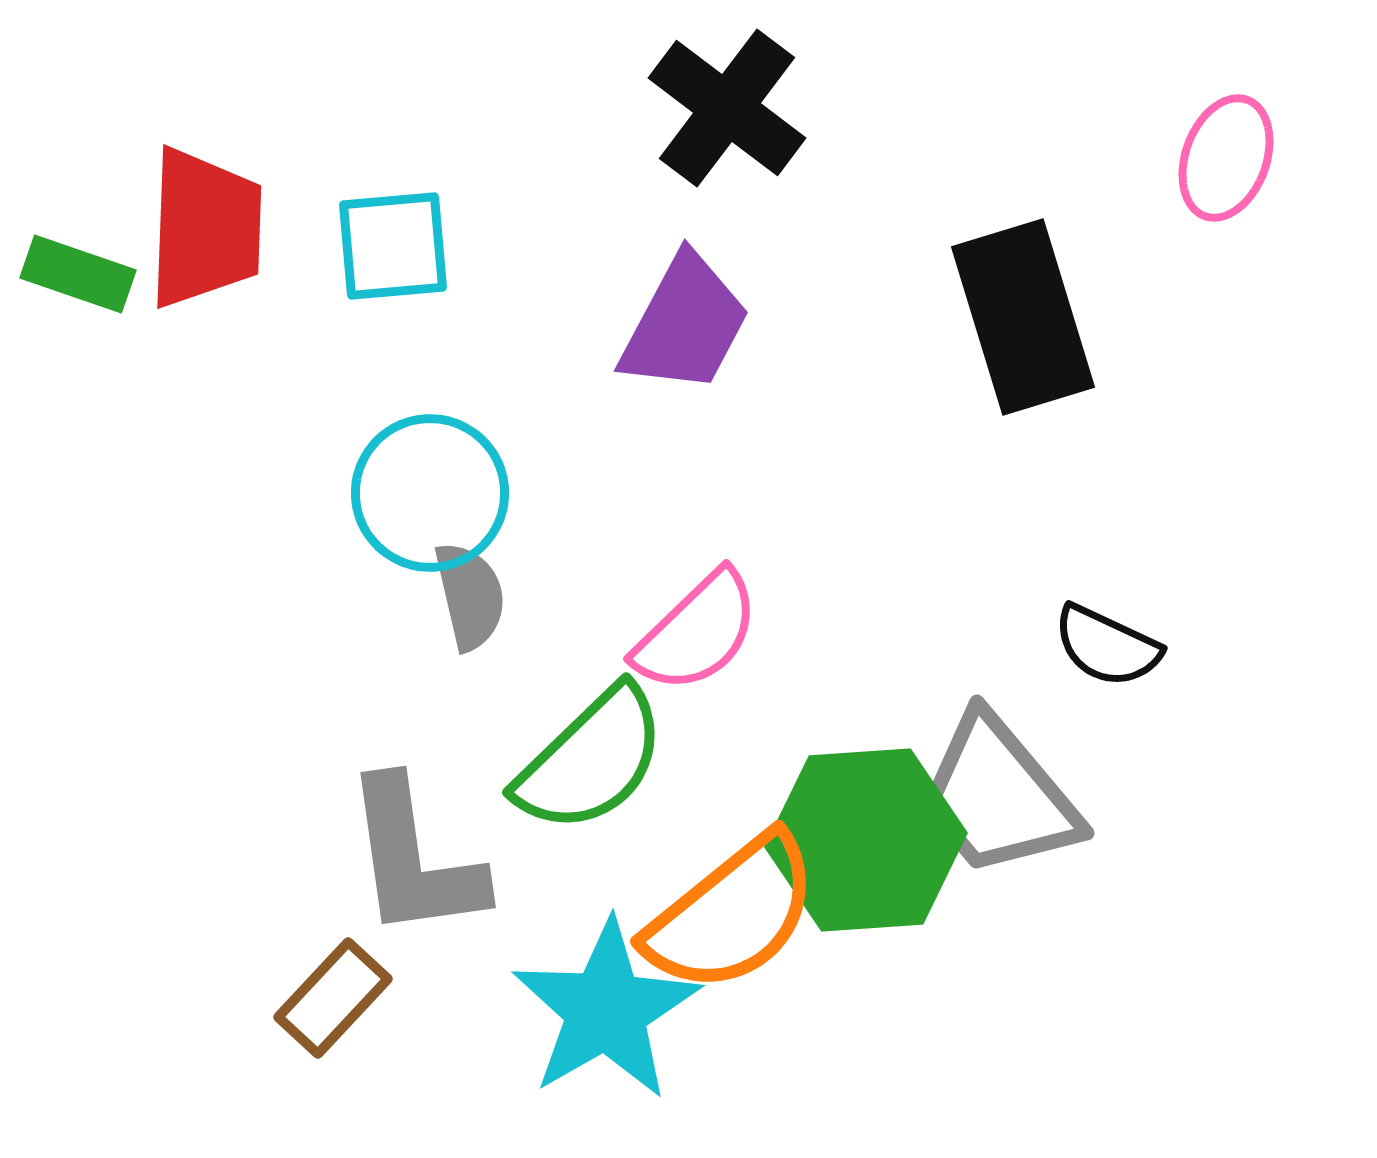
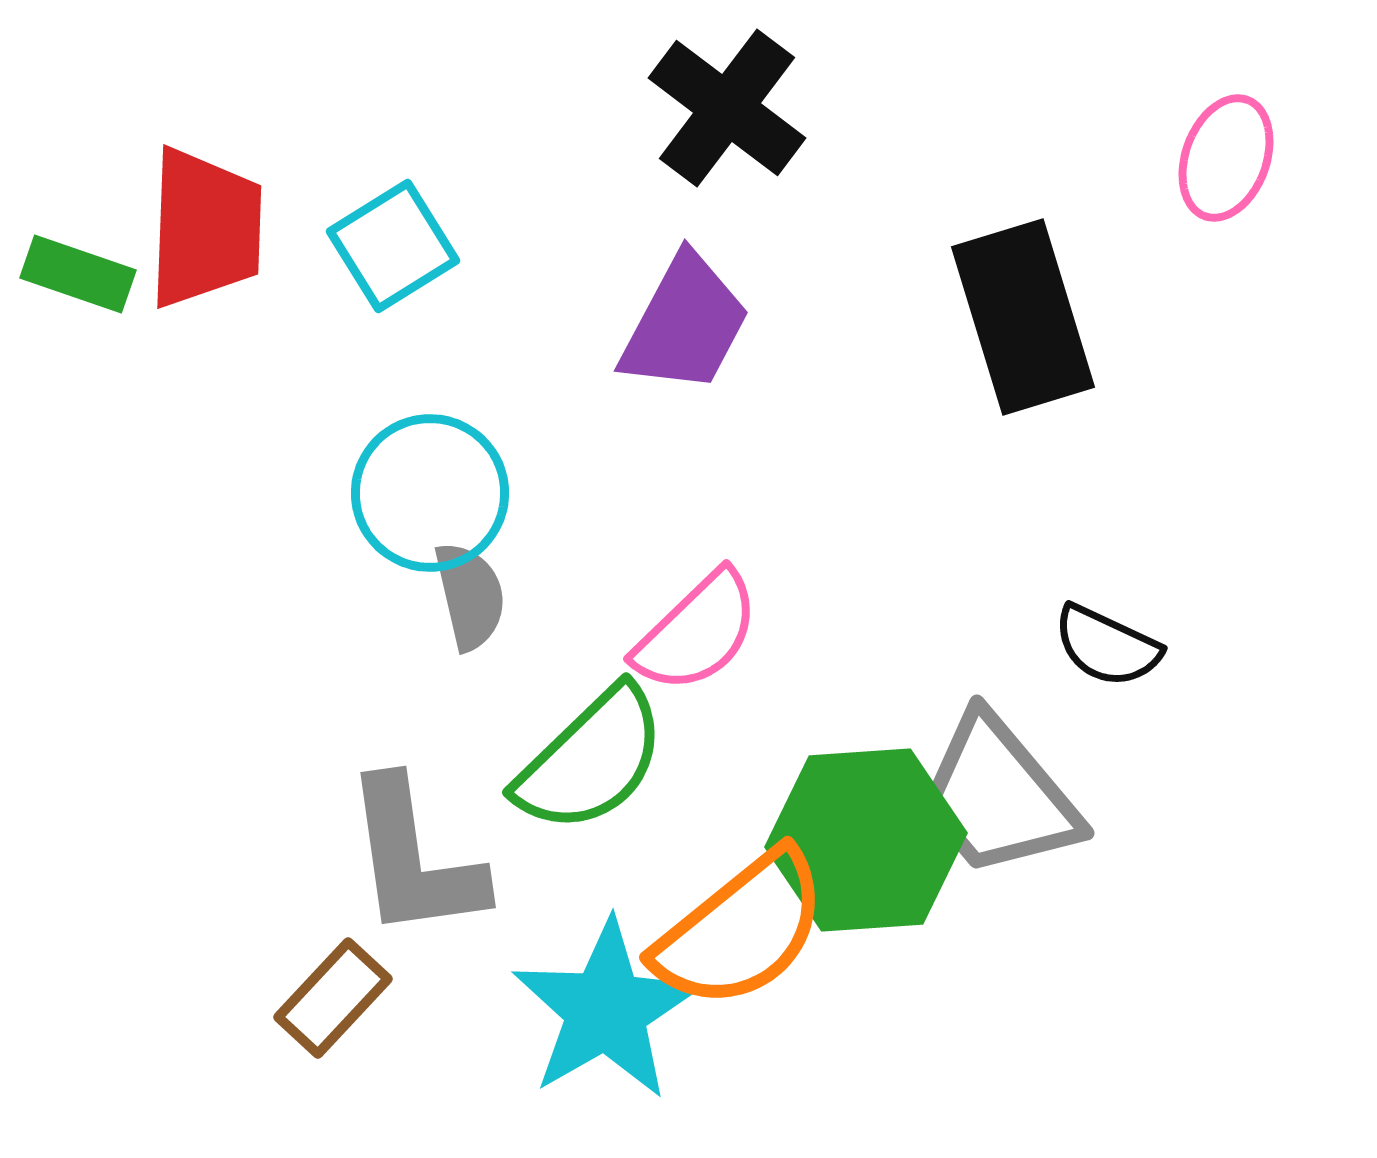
cyan square: rotated 27 degrees counterclockwise
orange semicircle: moved 9 px right, 16 px down
